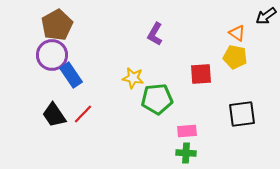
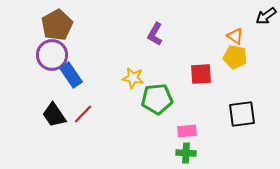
orange triangle: moved 2 px left, 3 px down
